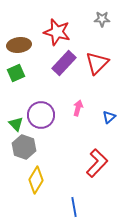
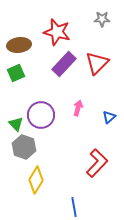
purple rectangle: moved 1 px down
